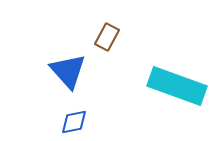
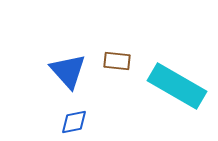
brown rectangle: moved 10 px right, 24 px down; rotated 68 degrees clockwise
cyan rectangle: rotated 10 degrees clockwise
